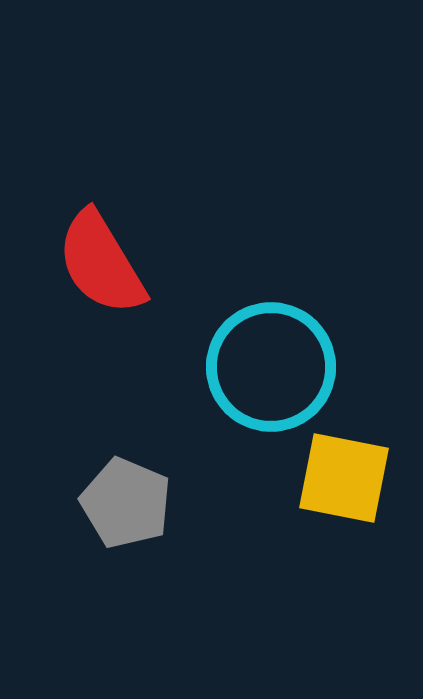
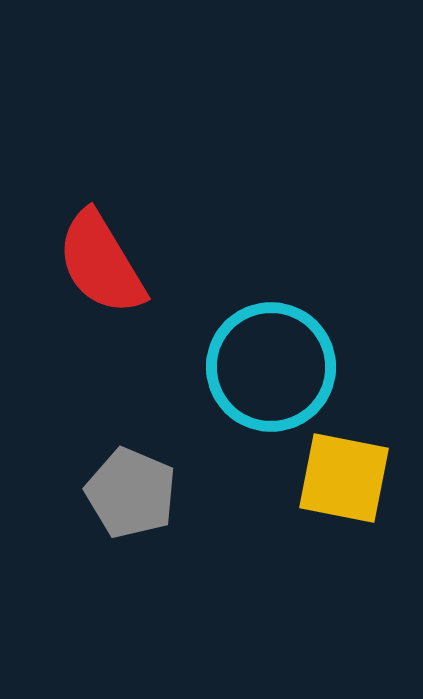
gray pentagon: moved 5 px right, 10 px up
